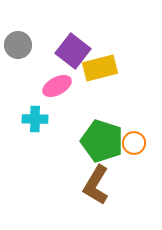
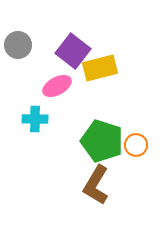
orange circle: moved 2 px right, 2 px down
